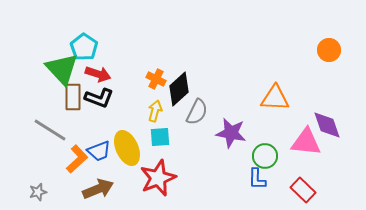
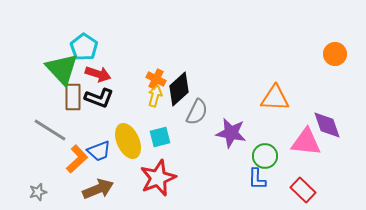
orange circle: moved 6 px right, 4 px down
yellow arrow: moved 15 px up
cyan square: rotated 10 degrees counterclockwise
yellow ellipse: moved 1 px right, 7 px up
